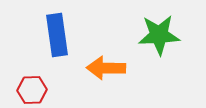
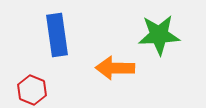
orange arrow: moved 9 px right
red hexagon: rotated 24 degrees clockwise
